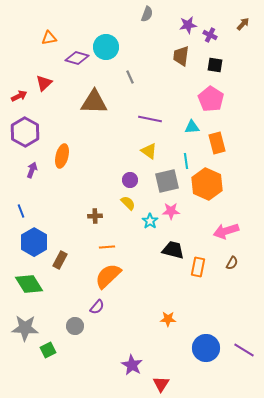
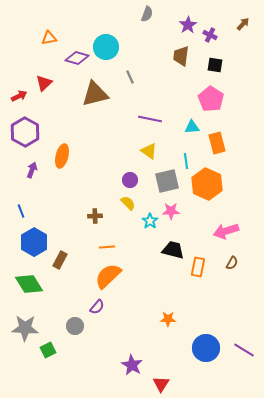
purple star at (188, 25): rotated 24 degrees counterclockwise
brown triangle at (94, 102): moved 1 px right, 8 px up; rotated 16 degrees counterclockwise
